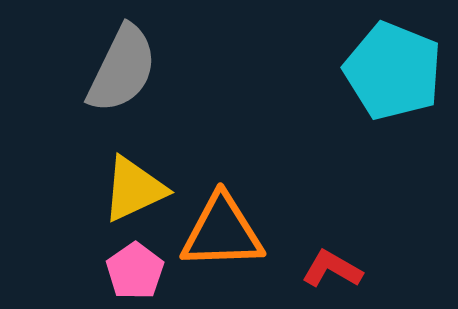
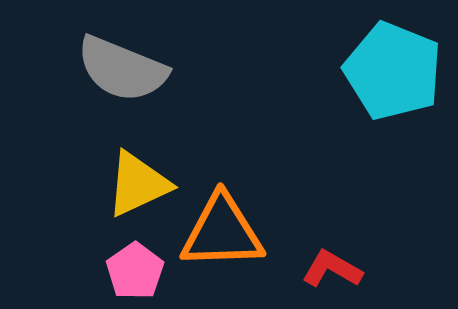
gray semicircle: rotated 86 degrees clockwise
yellow triangle: moved 4 px right, 5 px up
